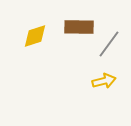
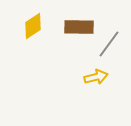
yellow diamond: moved 2 px left, 10 px up; rotated 16 degrees counterclockwise
yellow arrow: moved 8 px left, 4 px up
